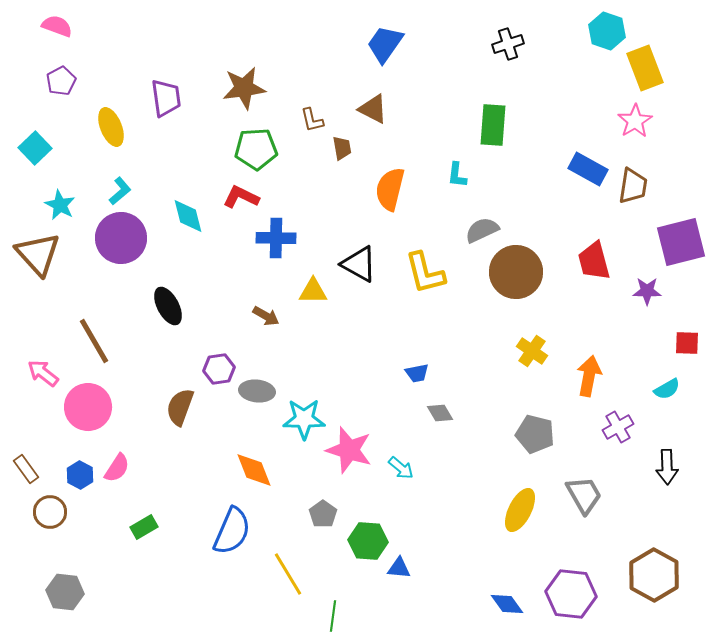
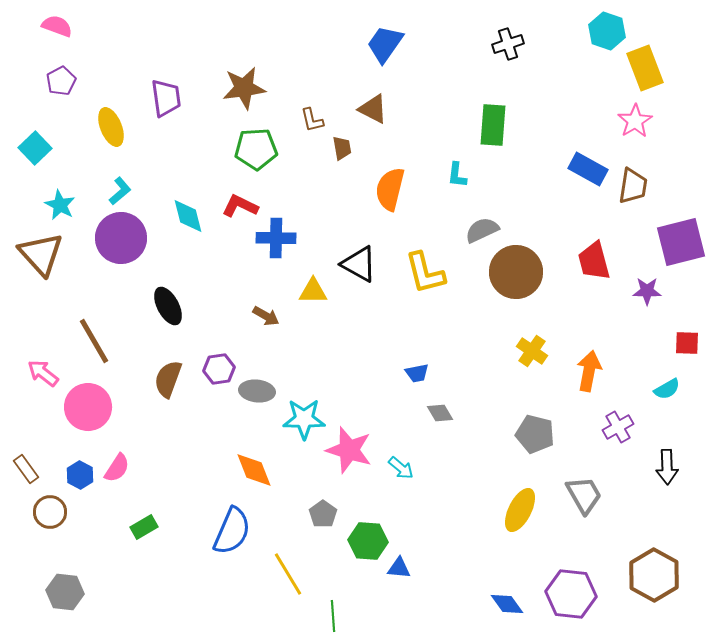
red L-shape at (241, 197): moved 1 px left, 9 px down
brown triangle at (38, 254): moved 3 px right
orange arrow at (589, 376): moved 5 px up
brown semicircle at (180, 407): moved 12 px left, 28 px up
green line at (333, 616): rotated 12 degrees counterclockwise
